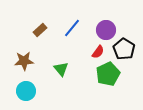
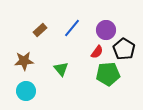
red semicircle: moved 1 px left
green pentagon: rotated 20 degrees clockwise
